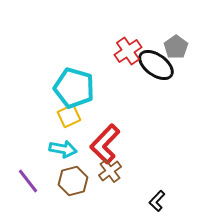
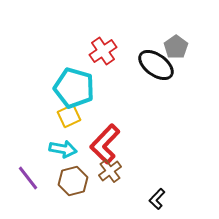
red cross: moved 25 px left
purple line: moved 3 px up
black L-shape: moved 2 px up
